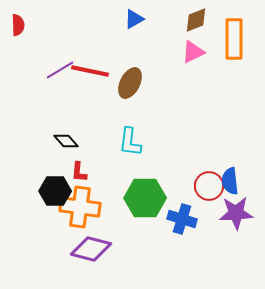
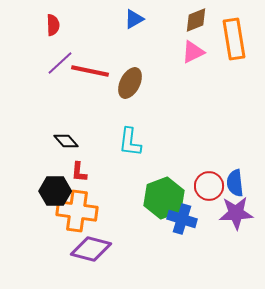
red semicircle: moved 35 px right
orange rectangle: rotated 9 degrees counterclockwise
purple line: moved 7 px up; rotated 12 degrees counterclockwise
blue semicircle: moved 5 px right, 2 px down
green hexagon: moved 19 px right; rotated 21 degrees counterclockwise
orange cross: moved 3 px left, 4 px down
